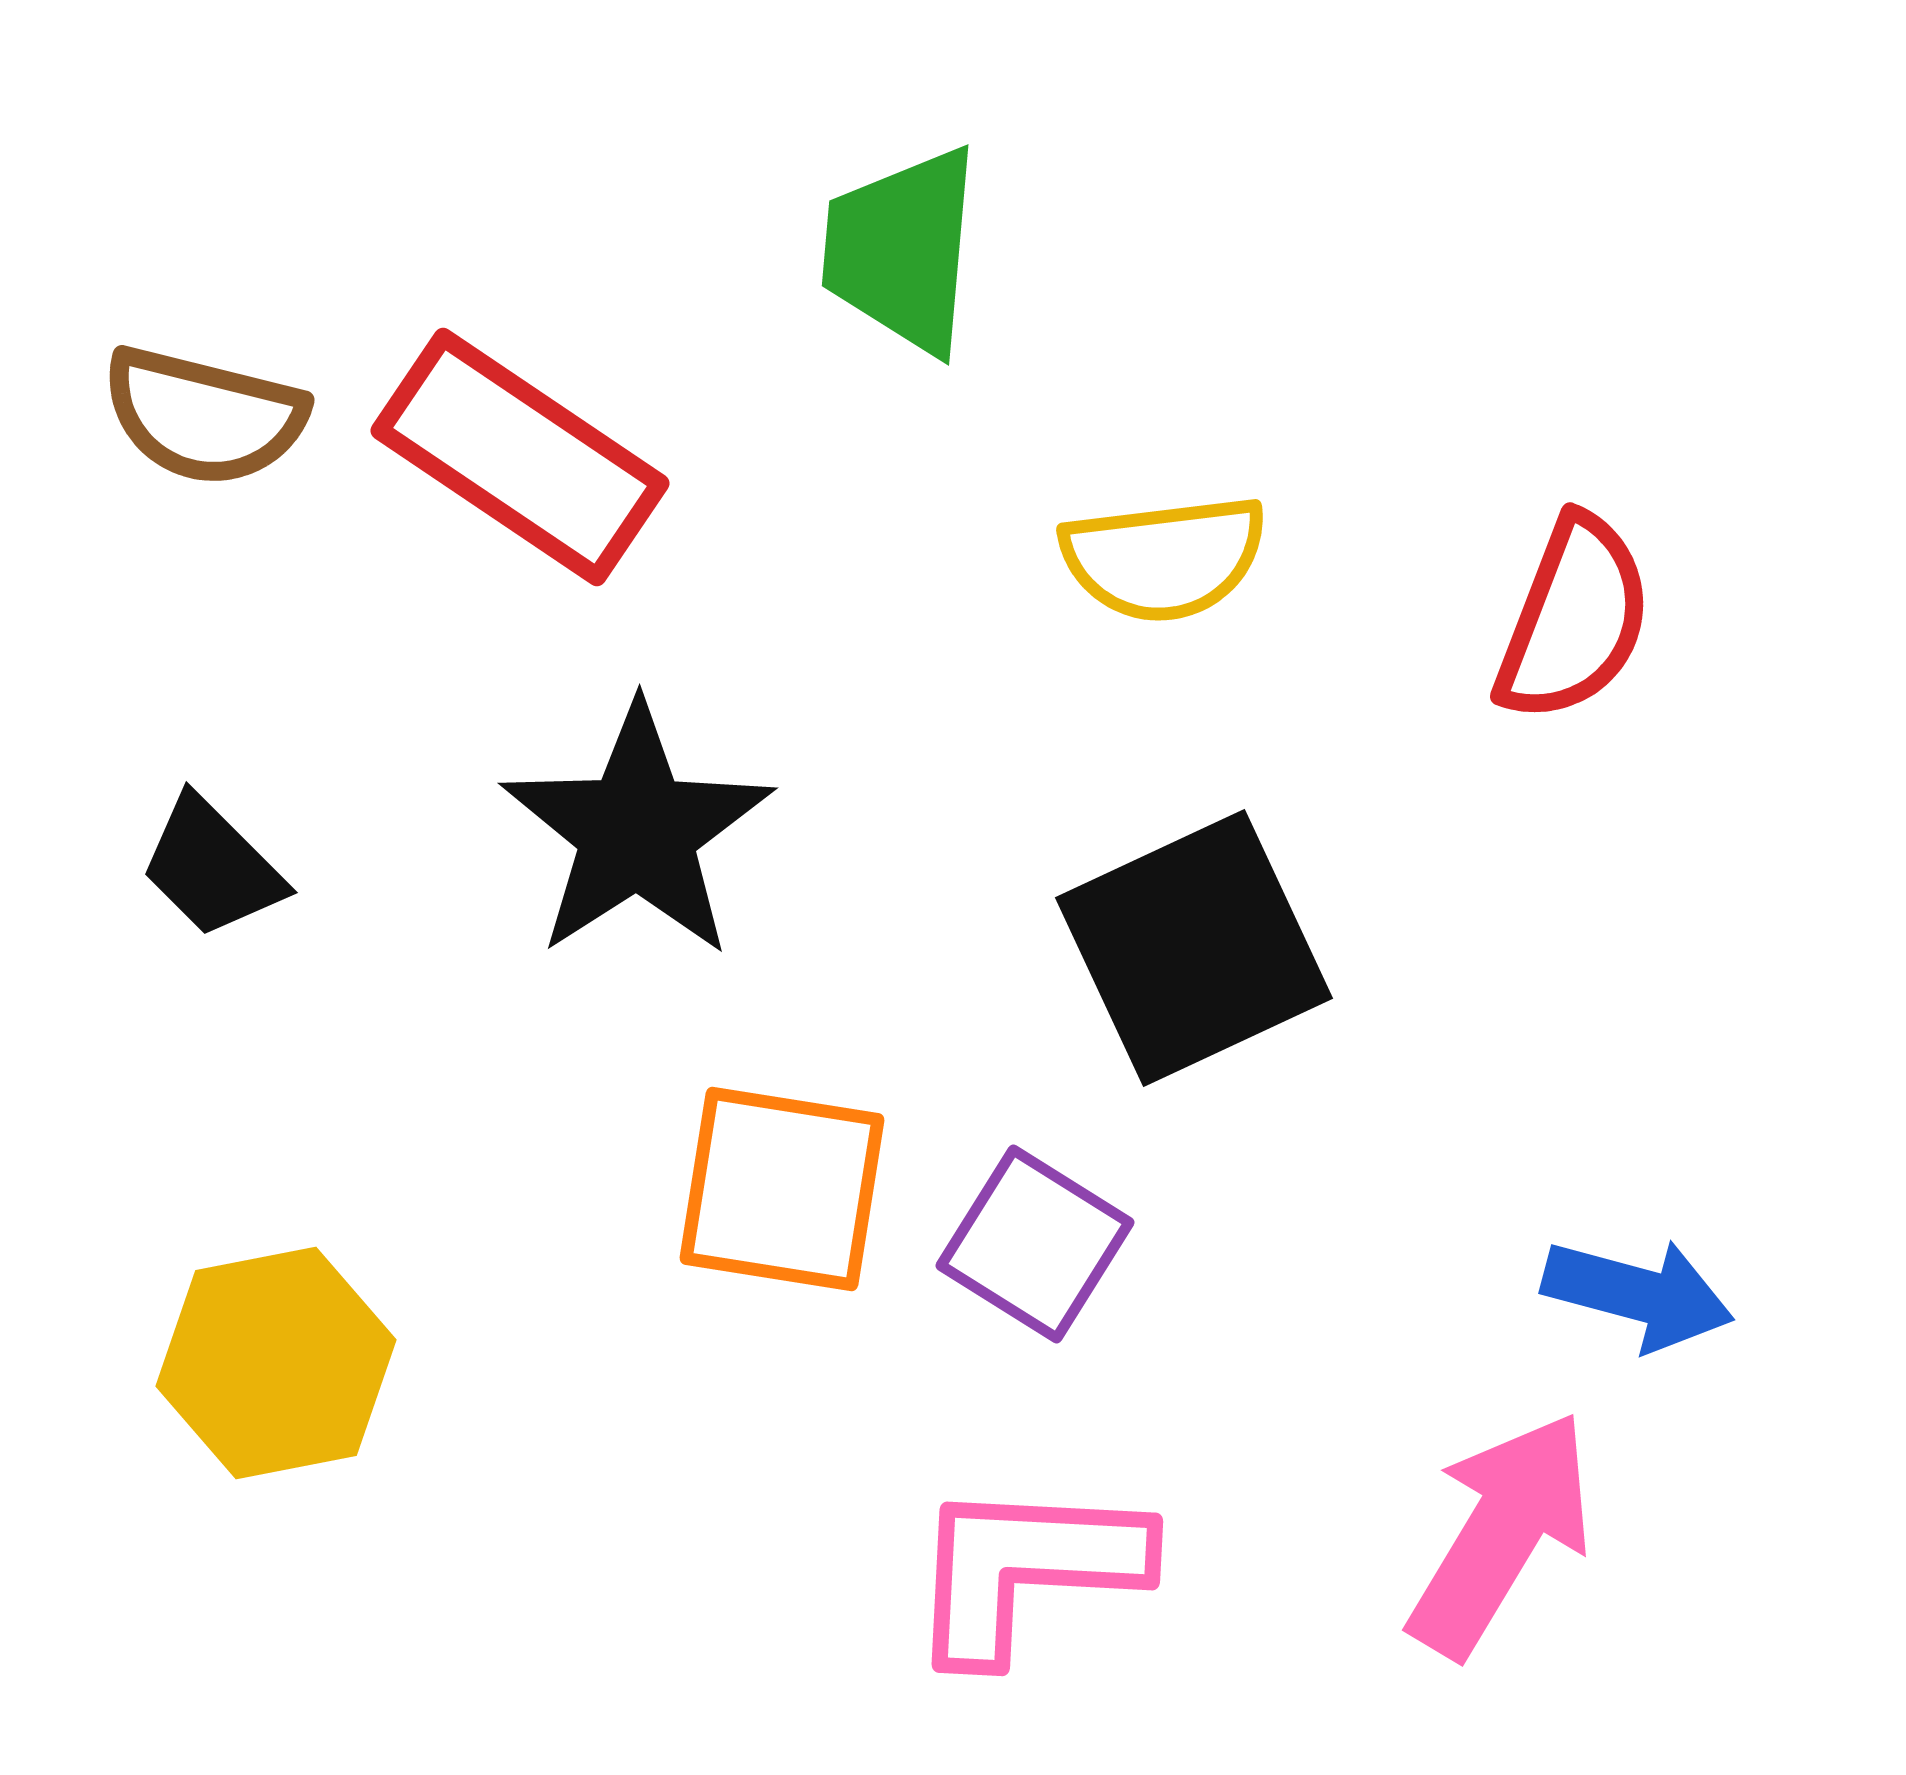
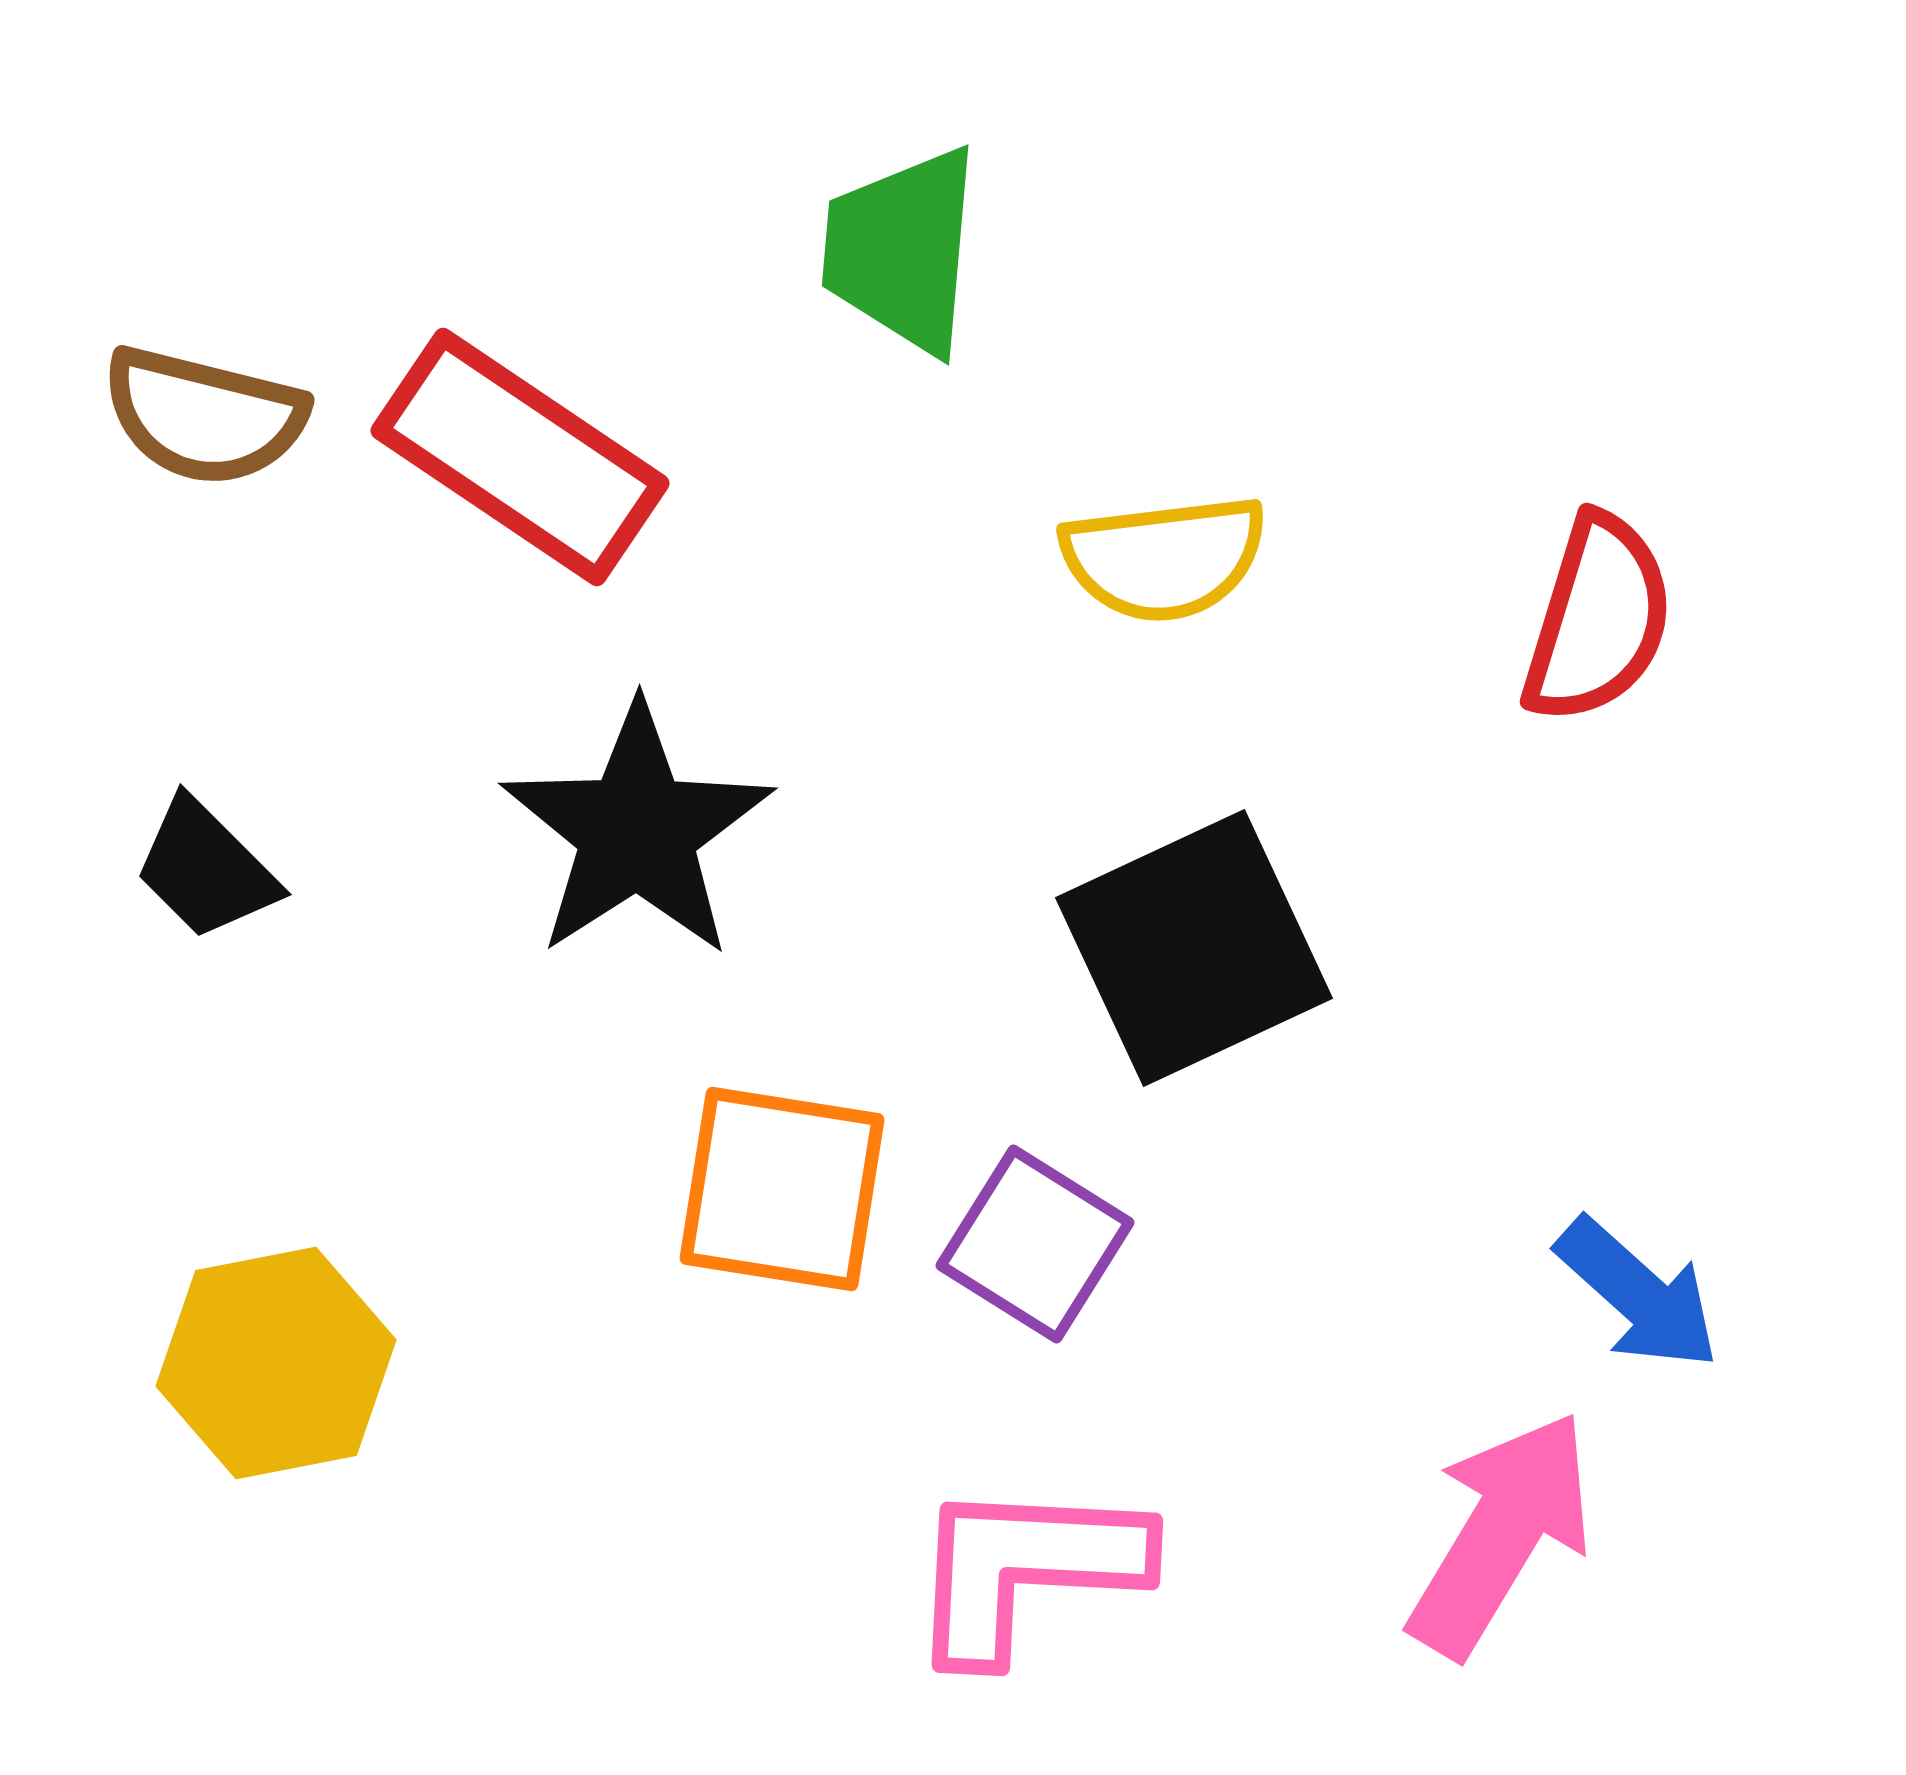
red semicircle: moved 24 px right; rotated 4 degrees counterclockwise
black trapezoid: moved 6 px left, 2 px down
blue arrow: rotated 27 degrees clockwise
